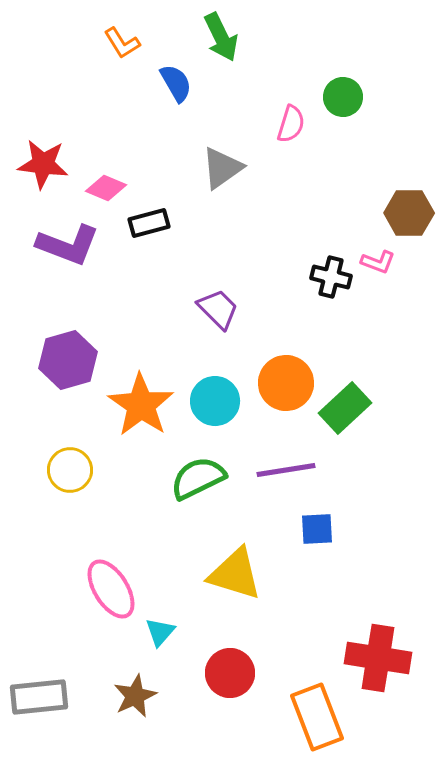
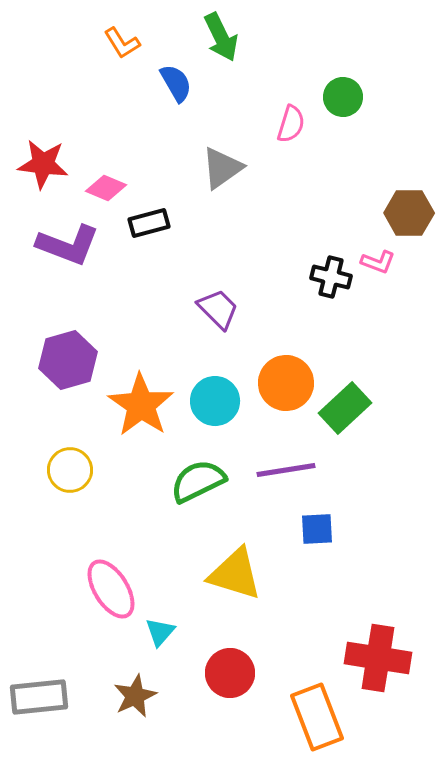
green semicircle: moved 3 px down
